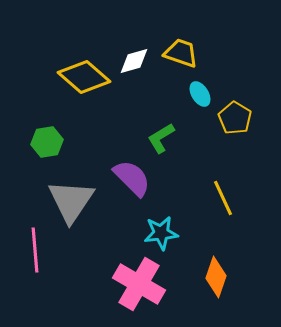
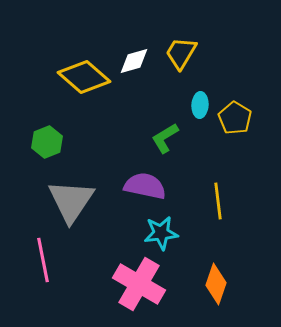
yellow trapezoid: rotated 78 degrees counterclockwise
cyan ellipse: moved 11 px down; rotated 35 degrees clockwise
green L-shape: moved 4 px right
green hexagon: rotated 12 degrees counterclockwise
purple semicircle: moved 13 px right, 8 px down; rotated 33 degrees counterclockwise
yellow line: moved 5 px left, 3 px down; rotated 18 degrees clockwise
pink line: moved 8 px right, 10 px down; rotated 6 degrees counterclockwise
orange diamond: moved 7 px down
